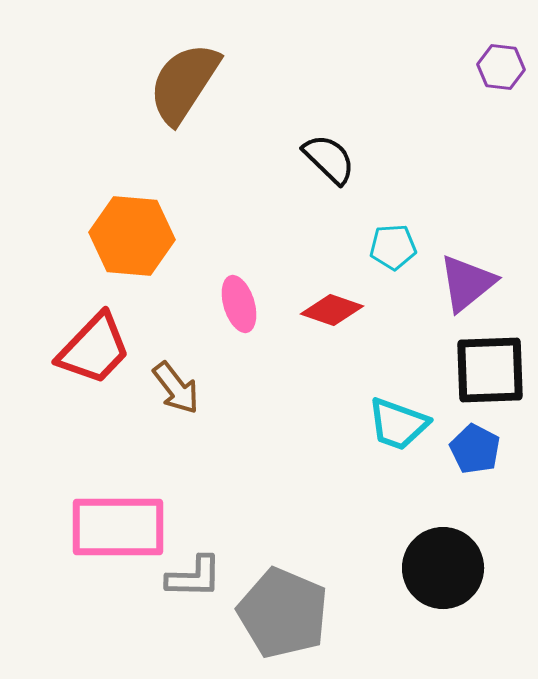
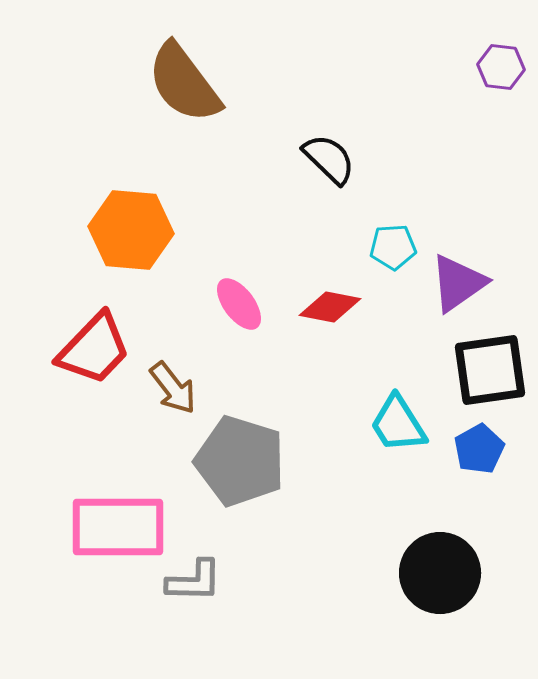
brown semicircle: rotated 70 degrees counterclockwise
orange hexagon: moved 1 px left, 6 px up
purple triangle: moved 9 px left; rotated 4 degrees clockwise
pink ellipse: rotated 20 degrees counterclockwise
red diamond: moved 2 px left, 3 px up; rotated 8 degrees counterclockwise
black square: rotated 6 degrees counterclockwise
brown arrow: moved 3 px left
cyan trapezoid: rotated 38 degrees clockwise
blue pentagon: moved 4 px right; rotated 15 degrees clockwise
black circle: moved 3 px left, 5 px down
gray L-shape: moved 4 px down
gray pentagon: moved 43 px left, 152 px up; rotated 6 degrees counterclockwise
